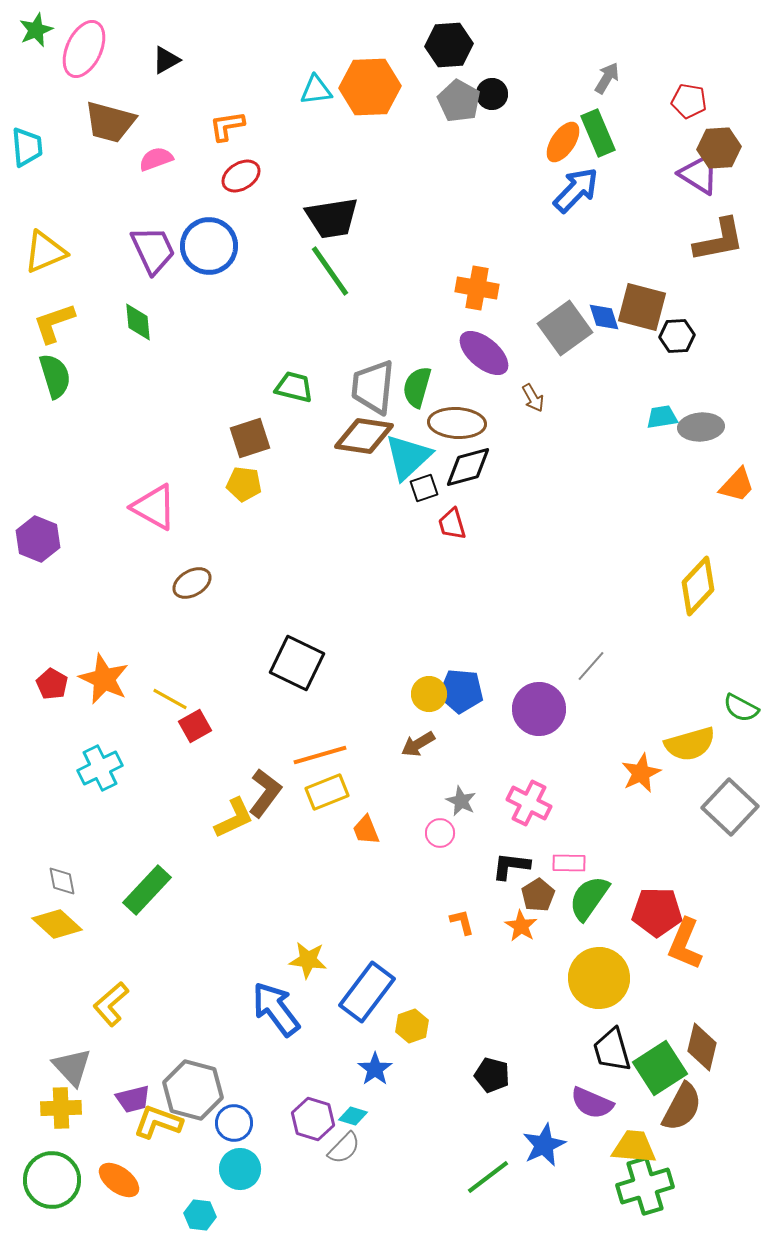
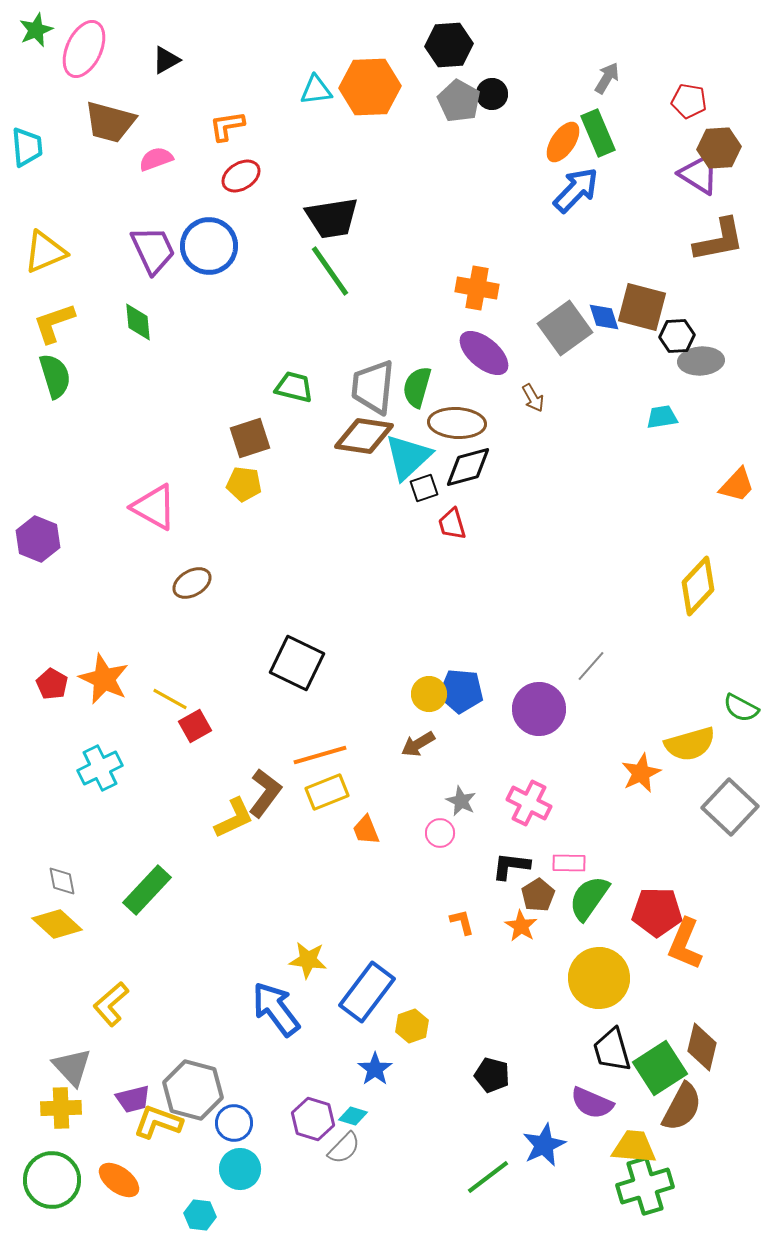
gray ellipse at (701, 427): moved 66 px up
